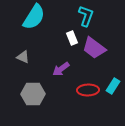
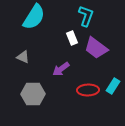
purple trapezoid: moved 2 px right
